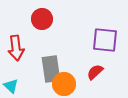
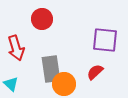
red arrow: rotated 10 degrees counterclockwise
cyan triangle: moved 2 px up
